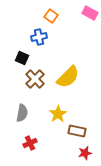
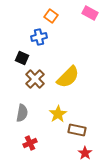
brown rectangle: moved 1 px up
red star: rotated 24 degrees counterclockwise
